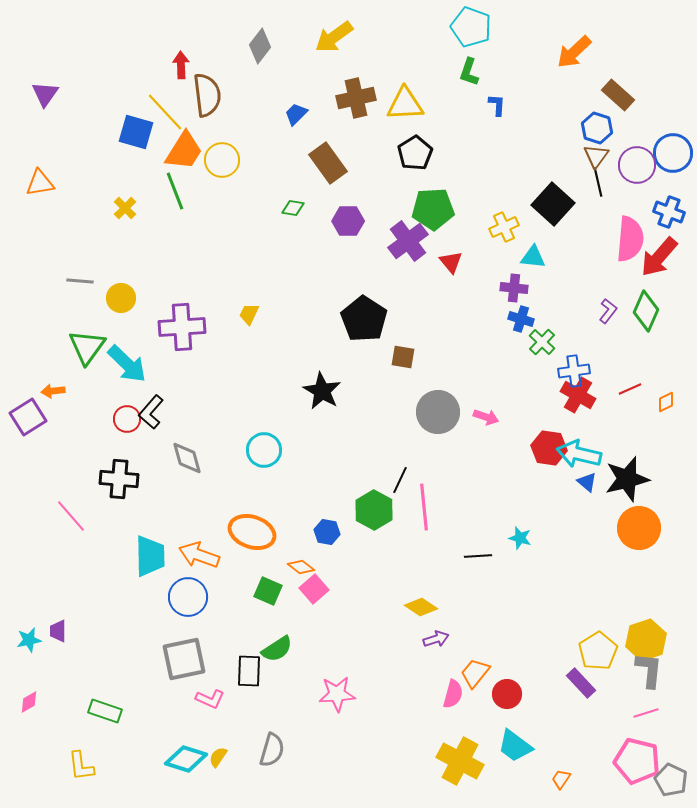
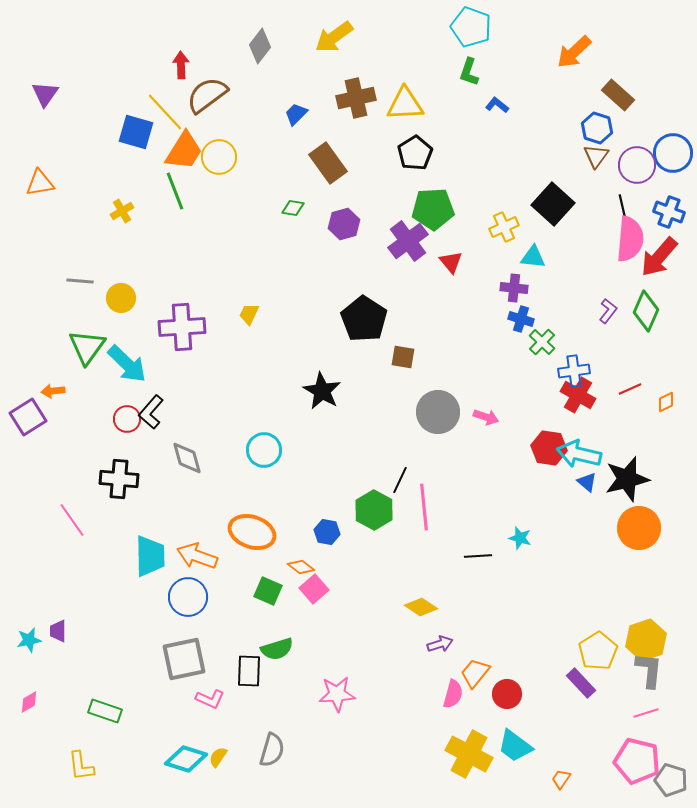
brown semicircle at (207, 95): rotated 120 degrees counterclockwise
blue L-shape at (497, 105): rotated 55 degrees counterclockwise
yellow circle at (222, 160): moved 3 px left, 3 px up
black line at (598, 182): moved 25 px right, 27 px down
yellow cross at (125, 208): moved 3 px left, 3 px down; rotated 15 degrees clockwise
purple hexagon at (348, 221): moved 4 px left, 3 px down; rotated 16 degrees counterclockwise
pink line at (71, 516): moved 1 px right, 4 px down; rotated 6 degrees clockwise
orange arrow at (199, 555): moved 2 px left, 1 px down
purple arrow at (436, 639): moved 4 px right, 5 px down
green semicircle at (277, 649): rotated 16 degrees clockwise
yellow cross at (460, 761): moved 9 px right, 7 px up
gray pentagon at (671, 780): rotated 8 degrees counterclockwise
